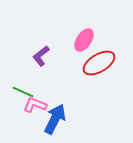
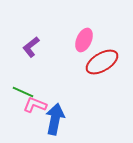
pink ellipse: rotated 10 degrees counterclockwise
purple L-shape: moved 10 px left, 9 px up
red ellipse: moved 3 px right, 1 px up
blue arrow: rotated 16 degrees counterclockwise
